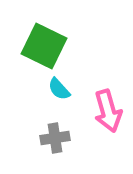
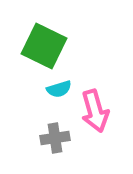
cyan semicircle: rotated 65 degrees counterclockwise
pink arrow: moved 13 px left
